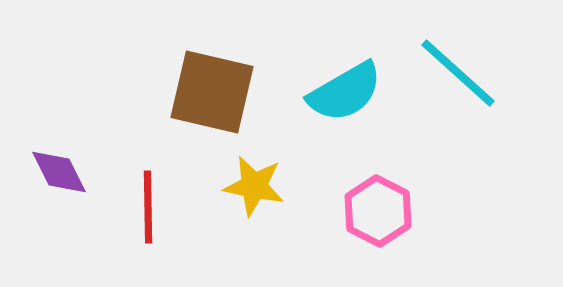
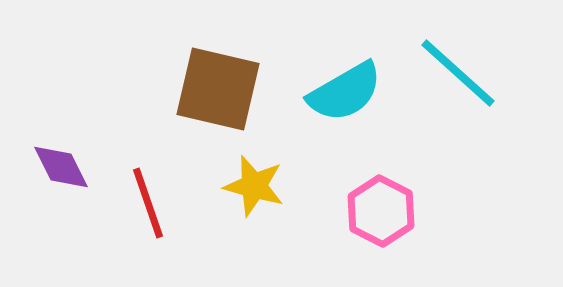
brown square: moved 6 px right, 3 px up
purple diamond: moved 2 px right, 5 px up
yellow star: rotated 4 degrees clockwise
red line: moved 4 px up; rotated 18 degrees counterclockwise
pink hexagon: moved 3 px right
